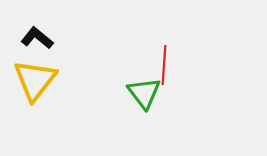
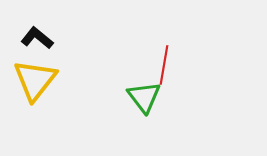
red line: rotated 6 degrees clockwise
green triangle: moved 4 px down
